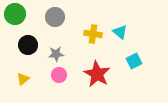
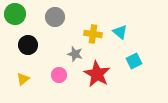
gray star: moved 19 px right; rotated 21 degrees clockwise
